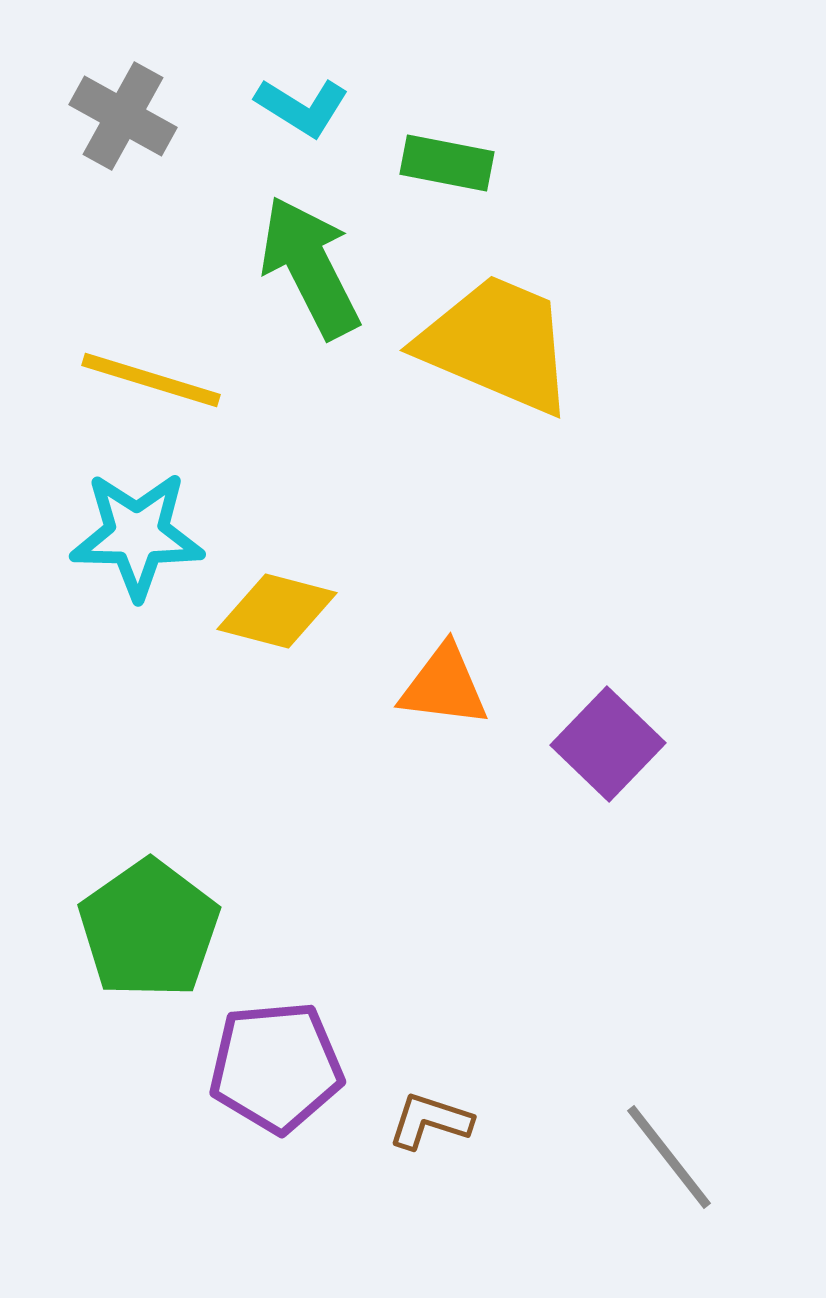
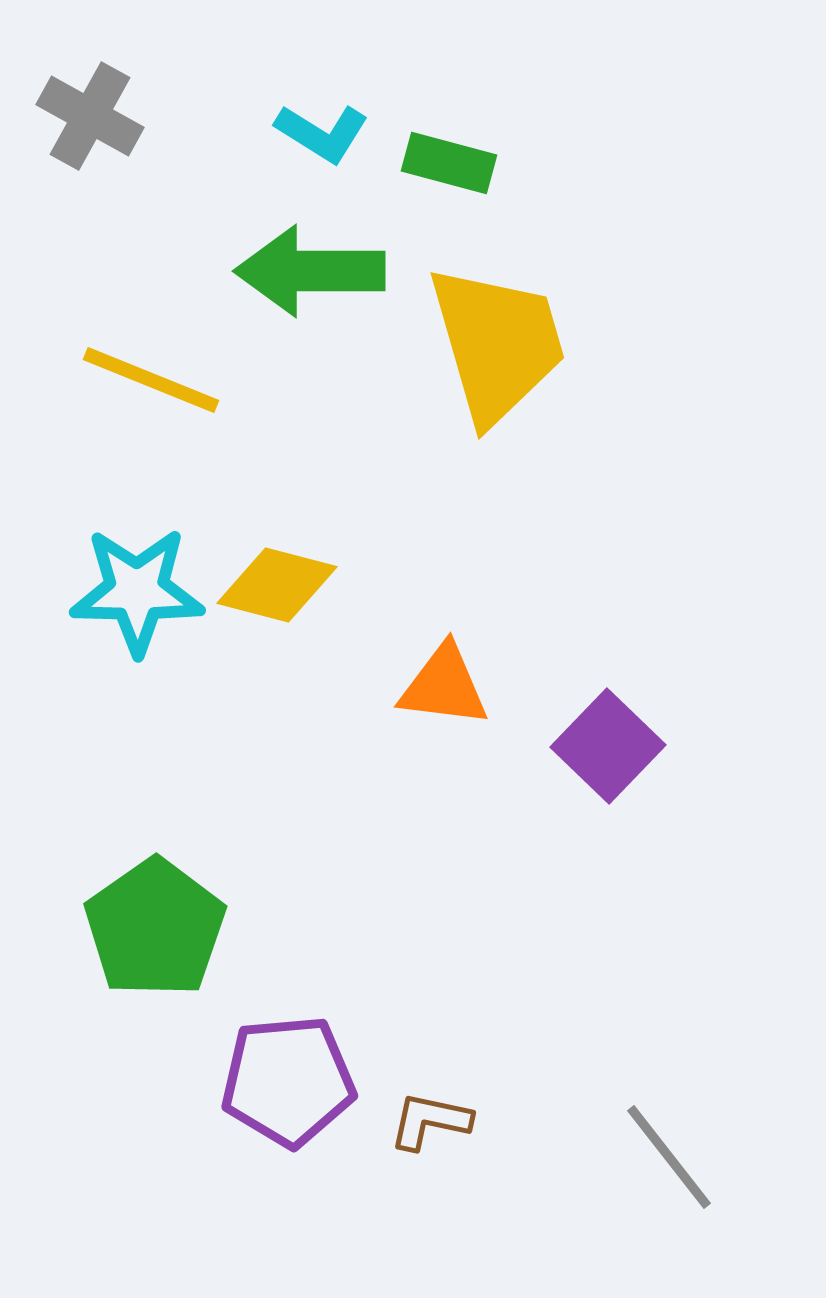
cyan L-shape: moved 20 px right, 26 px down
gray cross: moved 33 px left
green rectangle: moved 2 px right; rotated 4 degrees clockwise
green arrow: moved 4 px down; rotated 63 degrees counterclockwise
yellow trapezoid: rotated 51 degrees clockwise
yellow line: rotated 5 degrees clockwise
cyan star: moved 56 px down
yellow diamond: moved 26 px up
purple square: moved 2 px down
green pentagon: moved 6 px right, 1 px up
purple pentagon: moved 12 px right, 14 px down
brown L-shape: rotated 6 degrees counterclockwise
